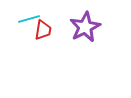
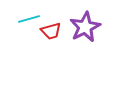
red trapezoid: moved 8 px right, 1 px down; rotated 65 degrees clockwise
